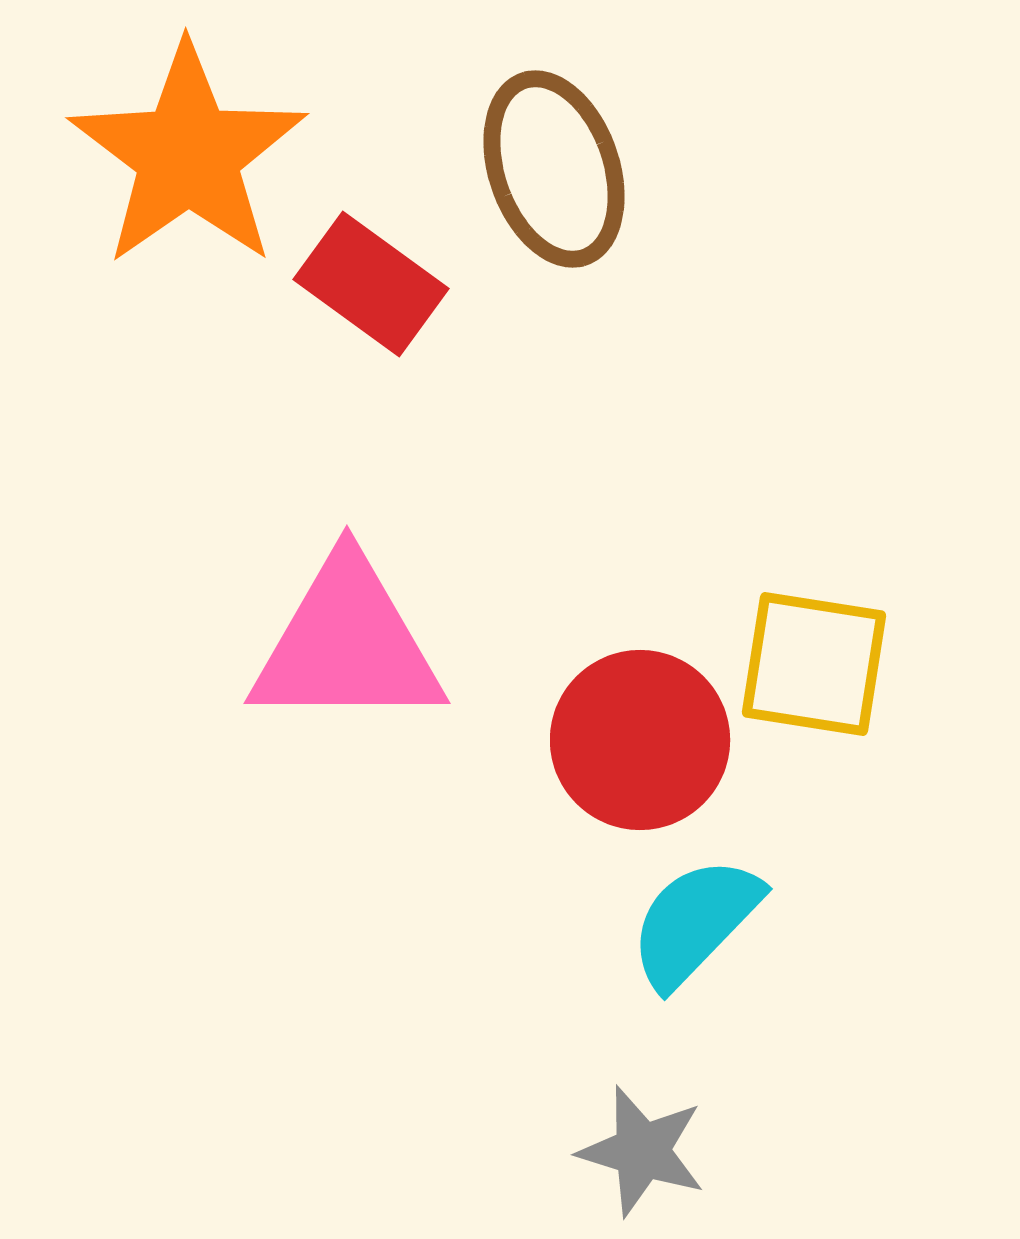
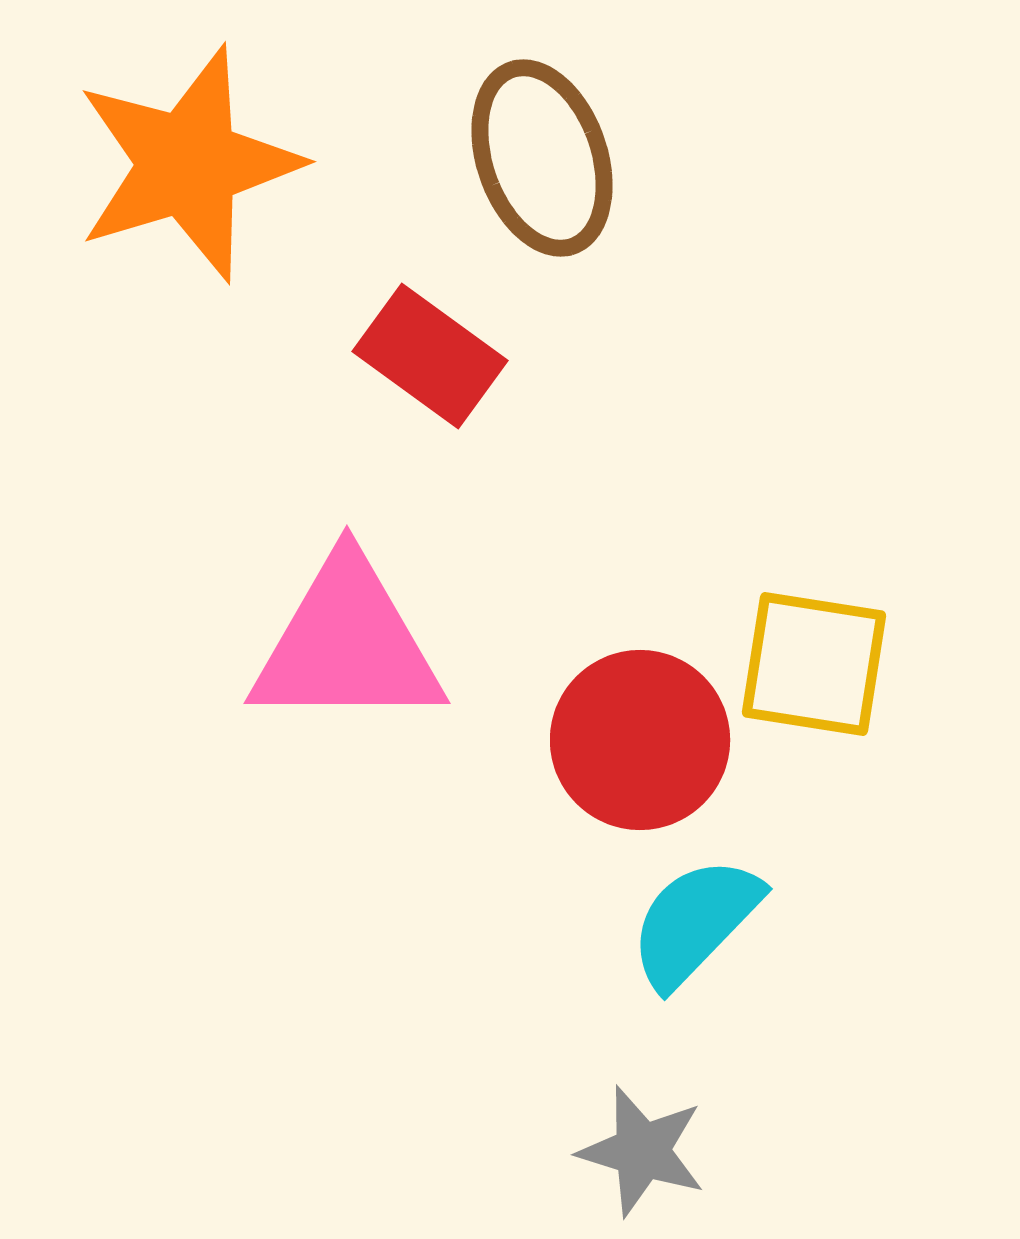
orange star: moved 9 px down; rotated 18 degrees clockwise
brown ellipse: moved 12 px left, 11 px up
red rectangle: moved 59 px right, 72 px down
